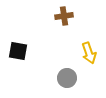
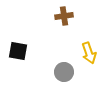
gray circle: moved 3 px left, 6 px up
